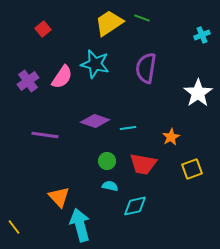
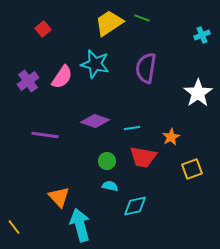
cyan line: moved 4 px right
red trapezoid: moved 7 px up
